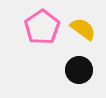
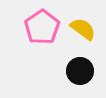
black circle: moved 1 px right, 1 px down
